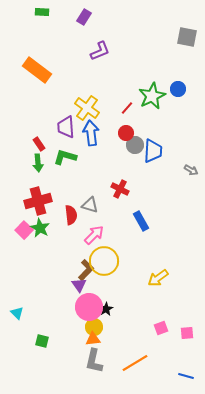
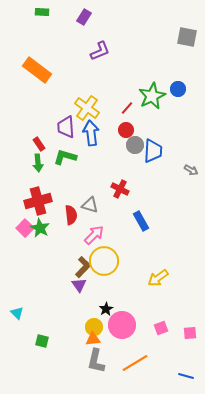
red circle at (126, 133): moved 3 px up
pink square at (24, 230): moved 1 px right, 2 px up
brown L-shape at (86, 270): moved 3 px left, 3 px up
pink circle at (89, 307): moved 33 px right, 18 px down
pink square at (187, 333): moved 3 px right
gray L-shape at (94, 361): moved 2 px right
